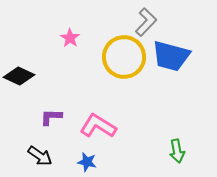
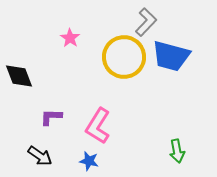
black diamond: rotated 44 degrees clockwise
pink L-shape: rotated 90 degrees counterclockwise
blue star: moved 2 px right, 1 px up
